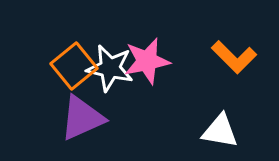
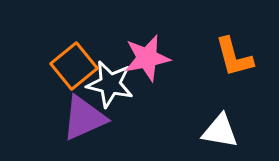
orange L-shape: rotated 30 degrees clockwise
pink star: moved 3 px up
white star: moved 16 px down
purple triangle: moved 2 px right
